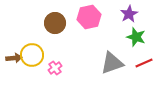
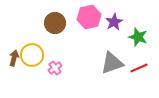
purple star: moved 15 px left, 8 px down
green star: moved 2 px right
brown arrow: rotated 70 degrees counterclockwise
red line: moved 5 px left, 5 px down
